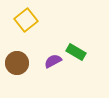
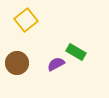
purple semicircle: moved 3 px right, 3 px down
